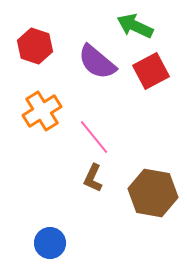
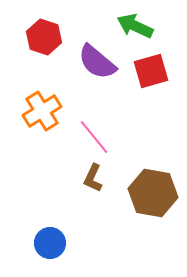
red hexagon: moved 9 px right, 9 px up
red square: rotated 12 degrees clockwise
